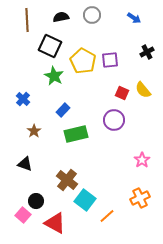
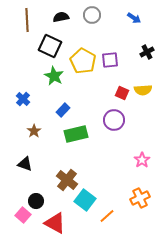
yellow semicircle: rotated 54 degrees counterclockwise
